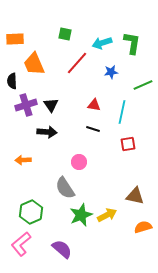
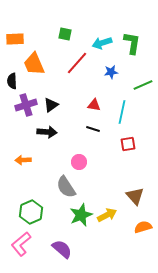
black triangle: rotated 28 degrees clockwise
gray semicircle: moved 1 px right, 1 px up
brown triangle: rotated 36 degrees clockwise
